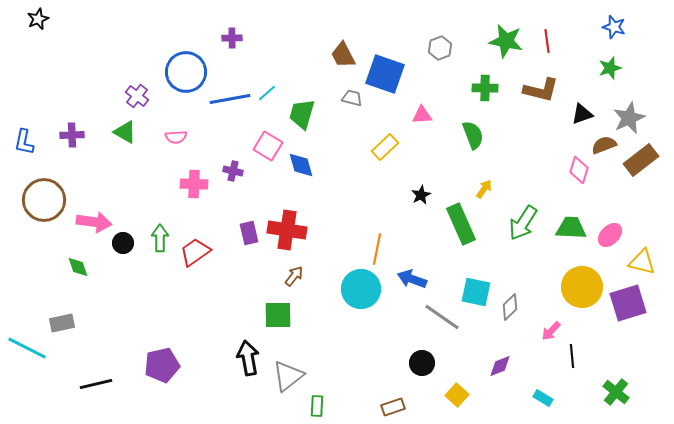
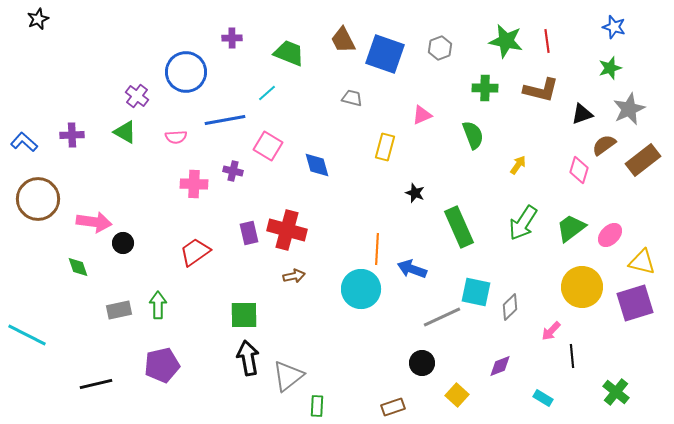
brown trapezoid at (343, 55): moved 15 px up
blue square at (385, 74): moved 20 px up
blue line at (230, 99): moved 5 px left, 21 px down
green trapezoid at (302, 114): moved 13 px left, 61 px up; rotated 96 degrees clockwise
pink triangle at (422, 115): rotated 20 degrees counterclockwise
gray star at (629, 118): moved 9 px up
blue L-shape at (24, 142): rotated 120 degrees clockwise
brown semicircle at (604, 145): rotated 15 degrees counterclockwise
yellow rectangle at (385, 147): rotated 32 degrees counterclockwise
brown rectangle at (641, 160): moved 2 px right
blue diamond at (301, 165): moved 16 px right
yellow arrow at (484, 189): moved 34 px right, 24 px up
black star at (421, 195): moved 6 px left, 2 px up; rotated 24 degrees counterclockwise
brown circle at (44, 200): moved 6 px left, 1 px up
green rectangle at (461, 224): moved 2 px left, 3 px down
green trapezoid at (571, 228): rotated 40 degrees counterclockwise
red cross at (287, 230): rotated 6 degrees clockwise
green arrow at (160, 238): moved 2 px left, 67 px down
orange line at (377, 249): rotated 8 degrees counterclockwise
brown arrow at (294, 276): rotated 40 degrees clockwise
blue arrow at (412, 279): moved 10 px up
purple square at (628, 303): moved 7 px right
green square at (278, 315): moved 34 px left
gray line at (442, 317): rotated 60 degrees counterclockwise
gray rectangle at (62, 323): moved 57 px right, 13 px up
cyan line at (27, 348): moved 13 px up
